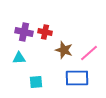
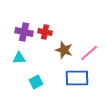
cyan square: rotated 24 degrees counterclockwise
